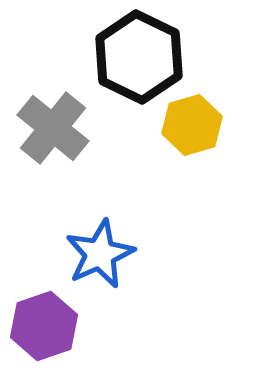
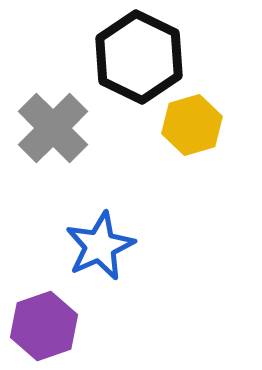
gray cross: rotated 6 degrees clockwise
blue star: moved 8 px up
